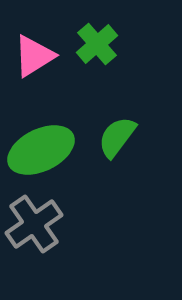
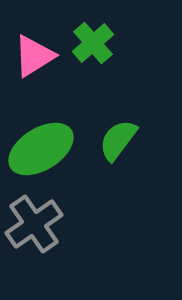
green cross: moved 4 px left, 1 px up
green semicircle: moved 1 px right, 3 px down
green ellipse: moved 1 px up; rotated 6 degrees counterclockwise
